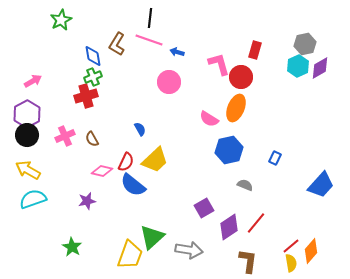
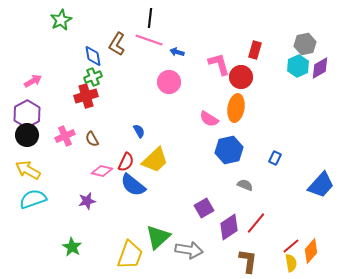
orange ellipse at (236, 108): rotated 12 degrees counterclockwise
blue semicircle at (140, 129): moved 1 px left, 2 px down
green triangle at (152, 237): moved 6 px right
